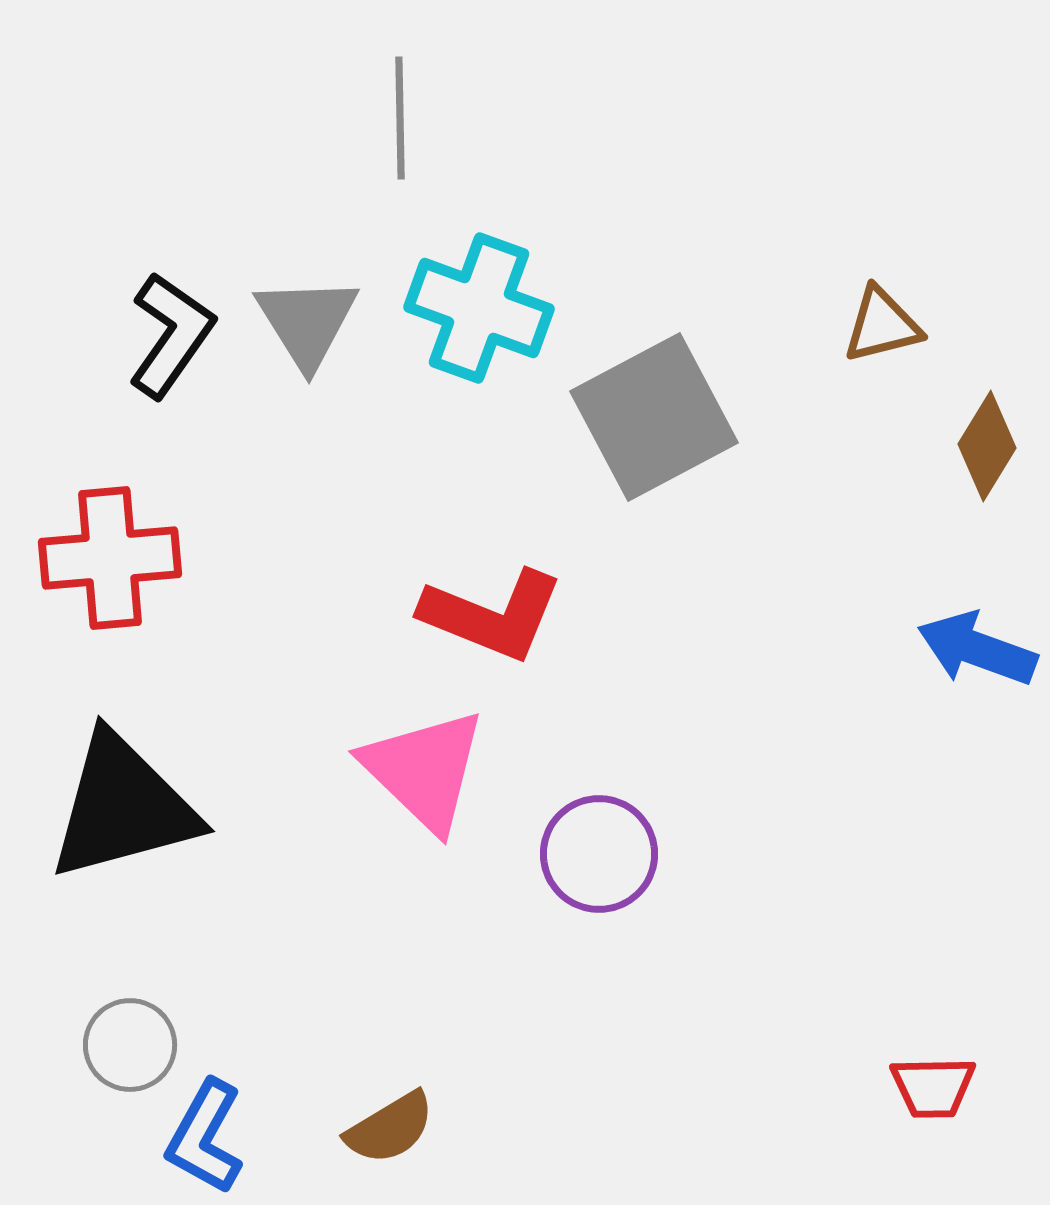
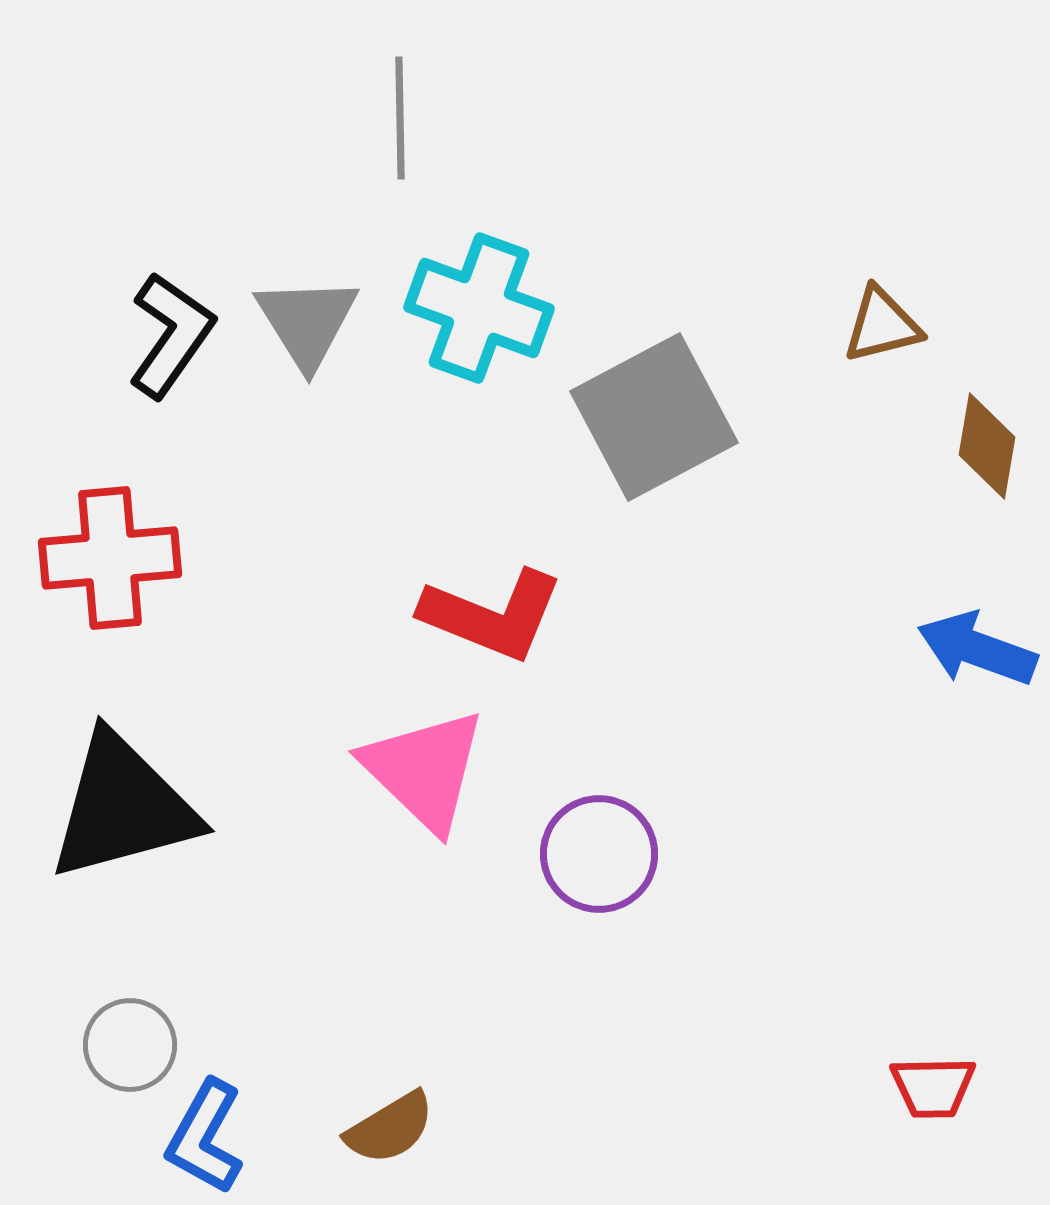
brown diamond: rotated 22 degrees counterclockwise
